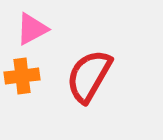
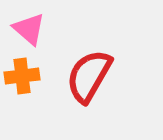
pink triangle: moved 3 px left; rotated 51 degrees counterclockwise
